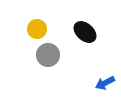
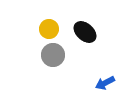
yellow circle: moved 12 px right
gray circle: moved 5 px right
